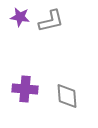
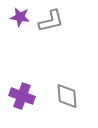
purple cross: moved 3 px left, 7 px down; rotated 15 degrees clockwise
